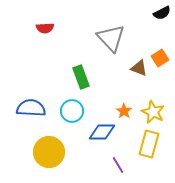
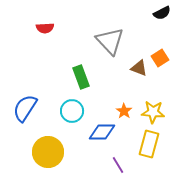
gray triangle: moved 1 px left, 3 px down
blue semicircle: moved 6 px left; rotated 60 degrees counterclockwise
yellow star: rotated 20 degrees counterclockwise
yellow circle: moved 1 px left
